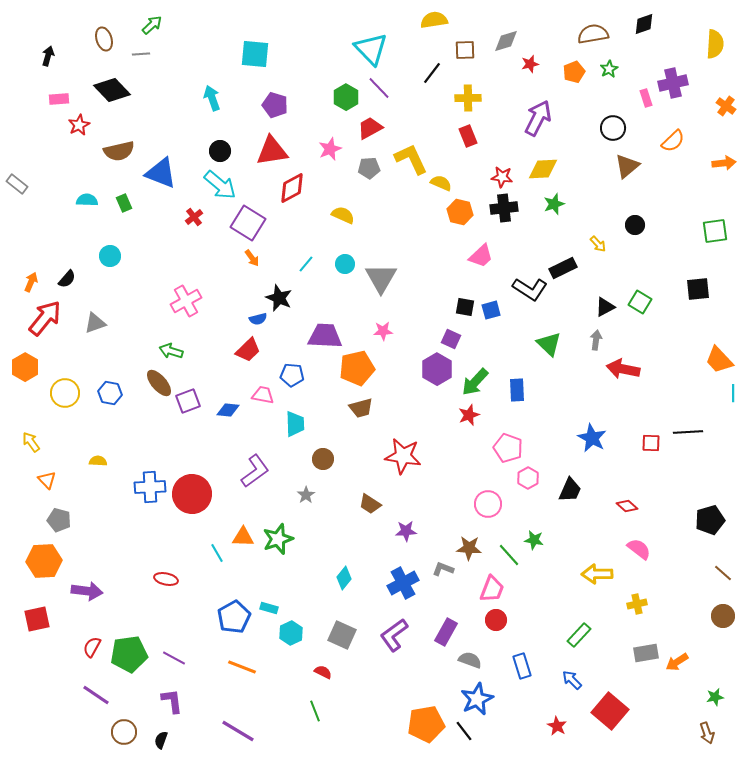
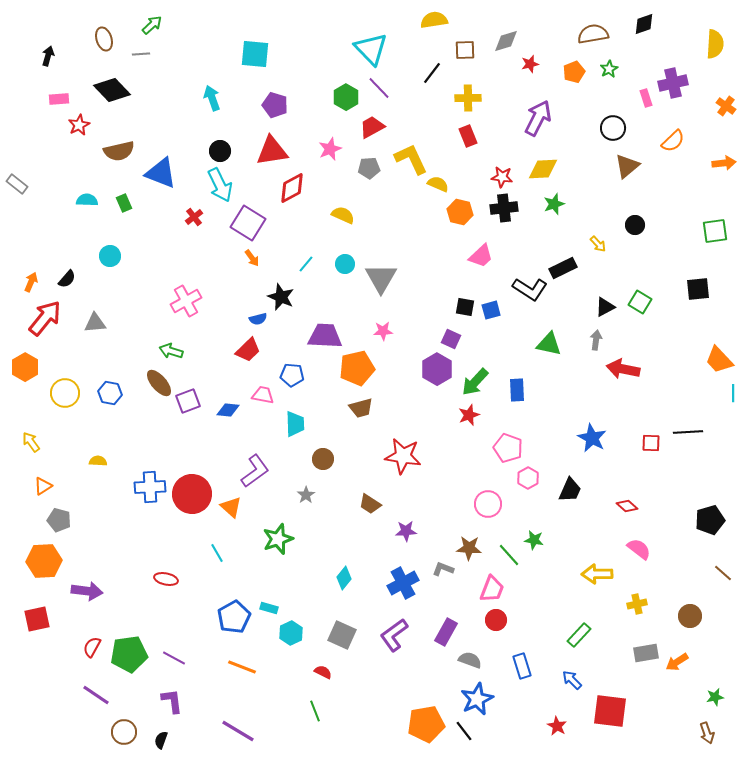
red trapezoid at (370, 128): moved 2 px right, 1 px up
yellow semicircle at (441, 183): moved 3 px left, 1 px down
cyan arrow at (220, 185): rotated 24 degrees clockwise
black star at (279, 298): moved 2 px right, 1 px up
gray triangle at (95, 323): rotated 15 degrees clockwise
green triangle at (549, 344): rotated 32 degrees counterclockwise
orange triangle at (47, 480): moved 4 px left, 6 px down; rotated 42 degrees clockwise
orange triangle at (243, 537): moved 12 px left, 30 px up; rotated 40 degrees clockwise
brown circle at (723, 616): moved 33 px left
red square at (610, 711): rotated 33 degrees counterclockwise
